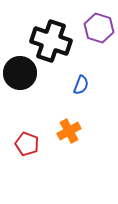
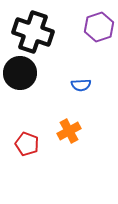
purple hexagon: moved 1 px up; rotated 24 degrees clockwise
black cross: moved 18 px left, 9 px up
blue semicircle: rotated 66 degrees clockwise
